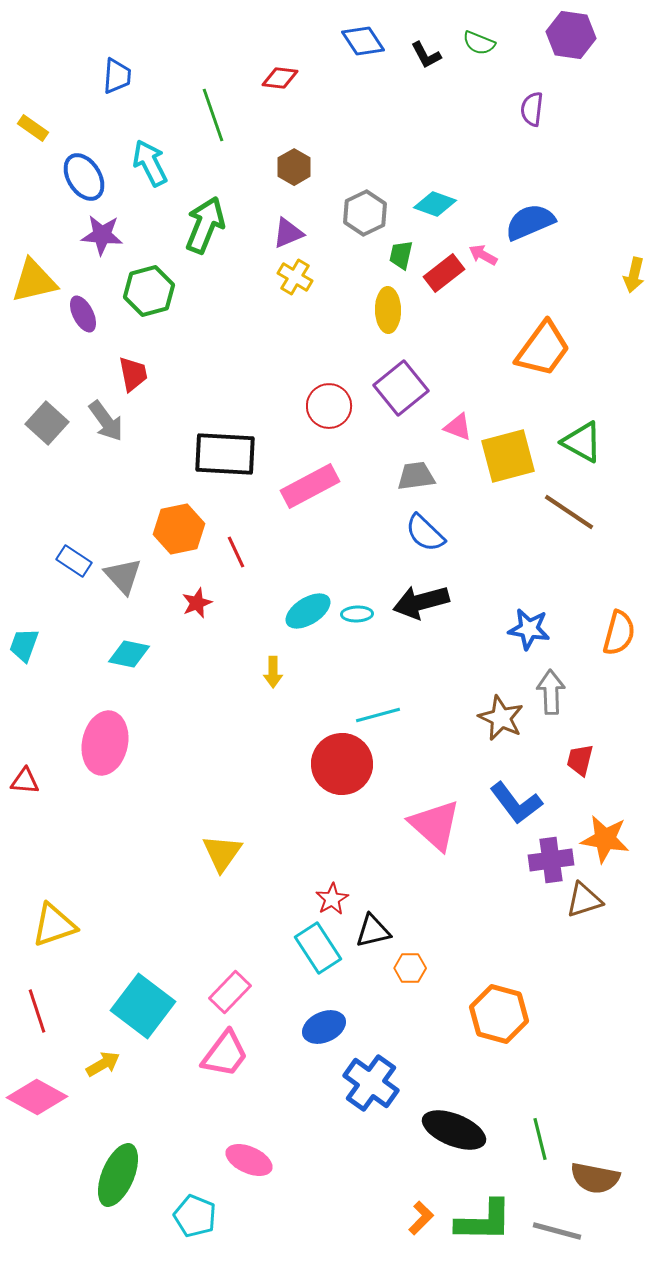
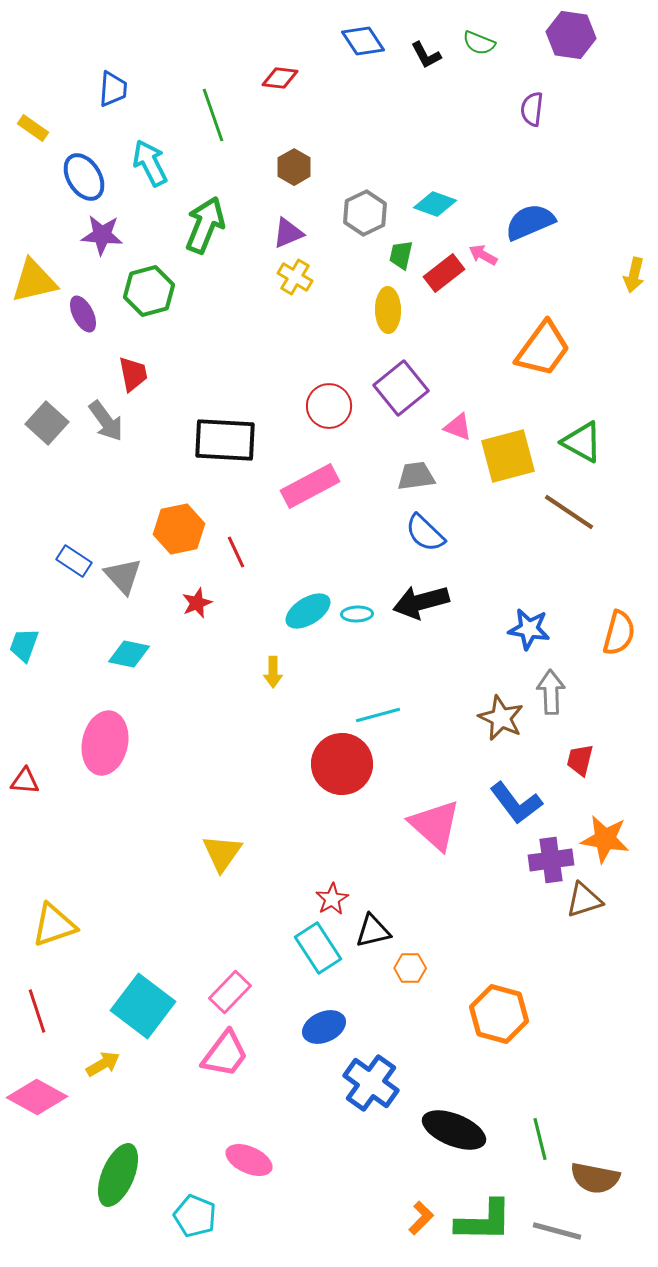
blue trapezoid at (117, 76): moved 4 px left, 13 px down
black rectangle at (225, 454): moved 14 px up
